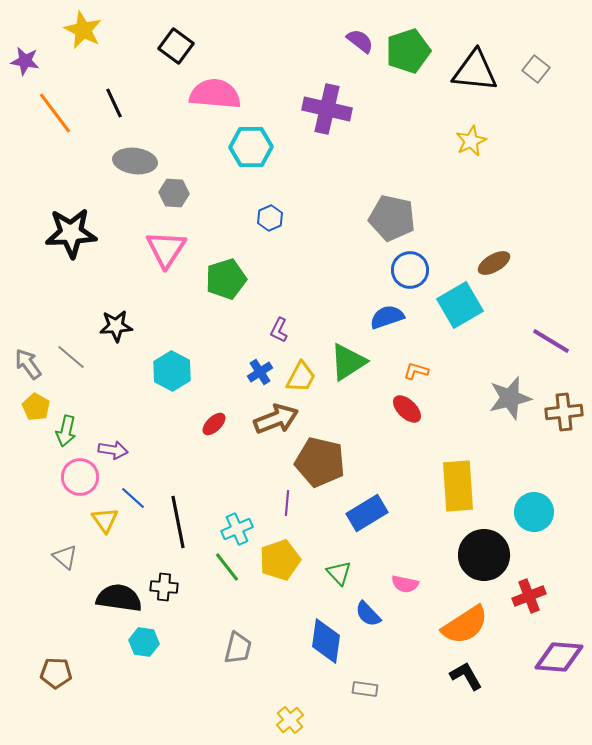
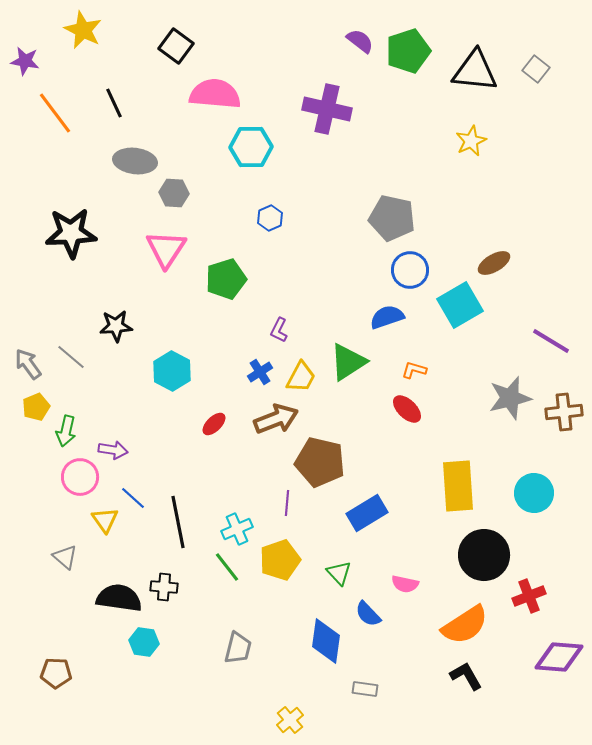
orange L-shape at (416, 371): moved 2 px left, 1 px up
yellow pentagon at (36, 407): rotated 20 degrees clockwise
cyan circle at (534, 512): moved 19 px up
